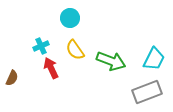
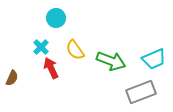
cyan circle: moved 14 px left
cyan cross: moved 1 px down; rotated 21 degrees counterclockwise
cyan trapezoid: rotated 40 degrees clockwise
gray rectangle: moved 6 px left
